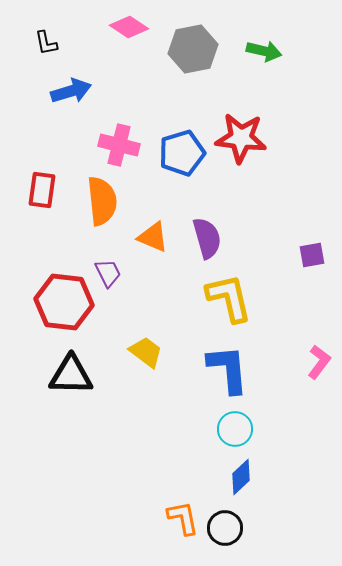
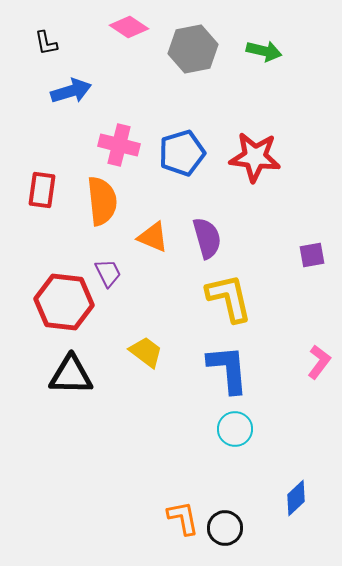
red star: moved 14 px right, 19 px down
blue diamond: moved 55 px right, 21 px down
